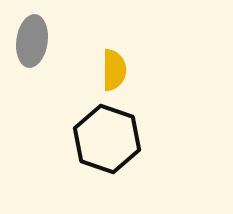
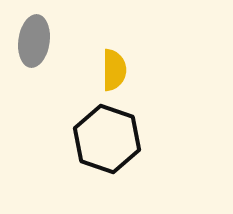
gray ellipse: moved 2 px right
